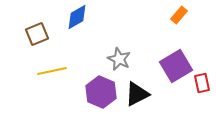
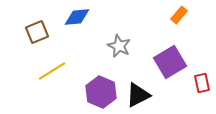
blue diamond: rotated 24 degrees clockwise
brown square: moved 2 px up
gray star: moved 13 px up
purple square: moved 6 px left, 4 px up
yellow line: rotated 20 degrees counterclockwise
black triangle: moved 1 px right, 1 px down
